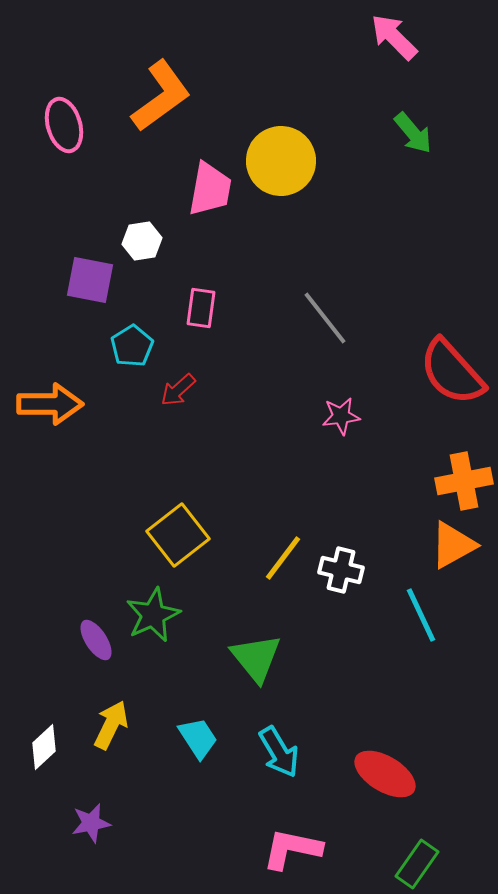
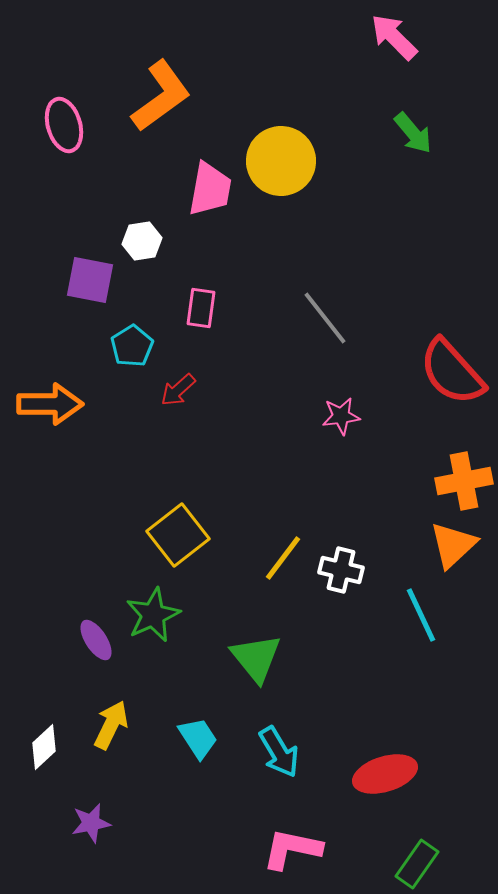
orange triangle: rotated 14 degrees counterclockwise
red ellipse: rotated 48 degrees counterclockwise
